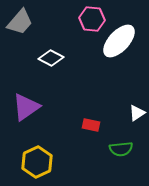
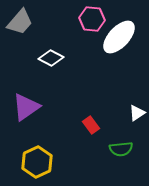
white ellipse: moved 4 px up
red rectangle: rotated 42 degrees clockwise
